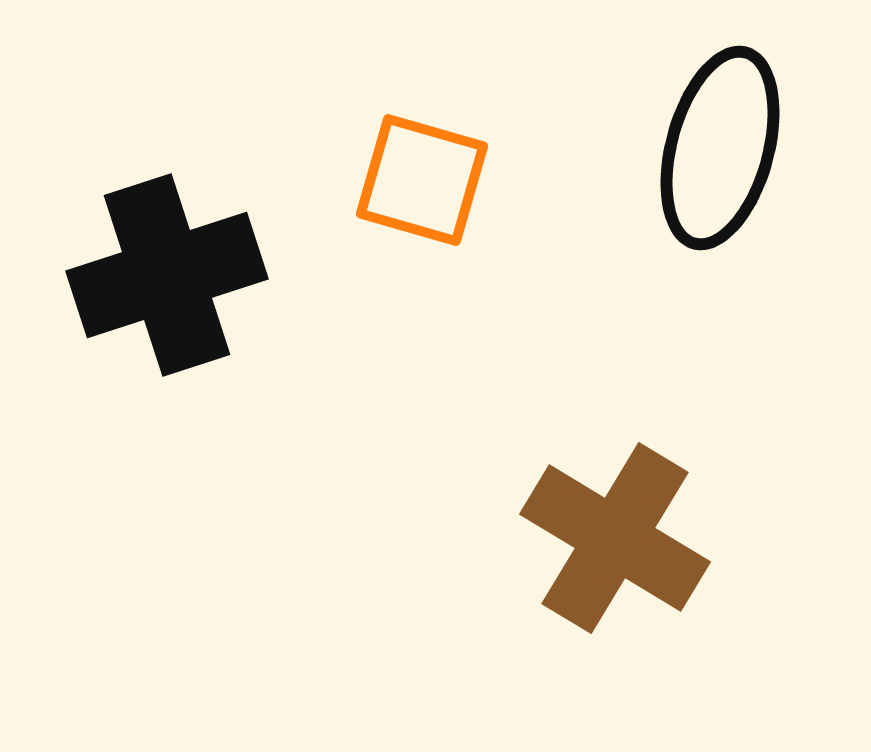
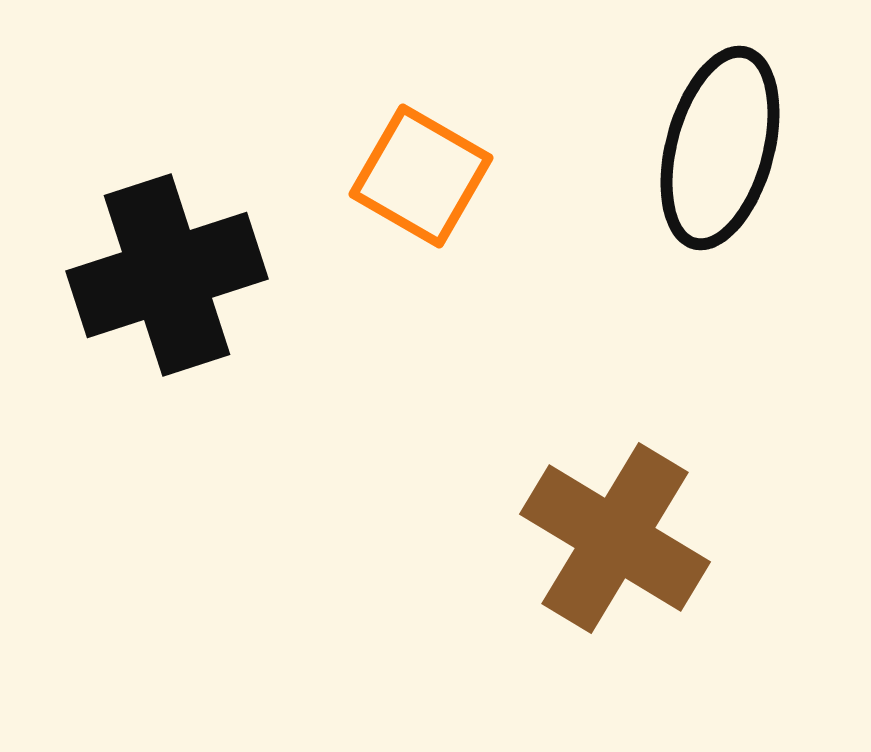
orange square: moved 1 px left, 4 px up; rotated 14 degrees clockwise
